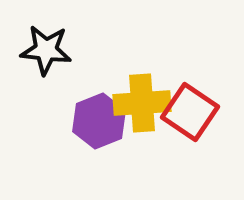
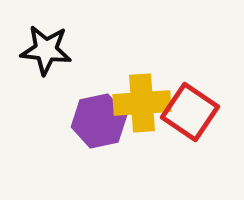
purple hexagon: rotated 10 degrees clockwise
